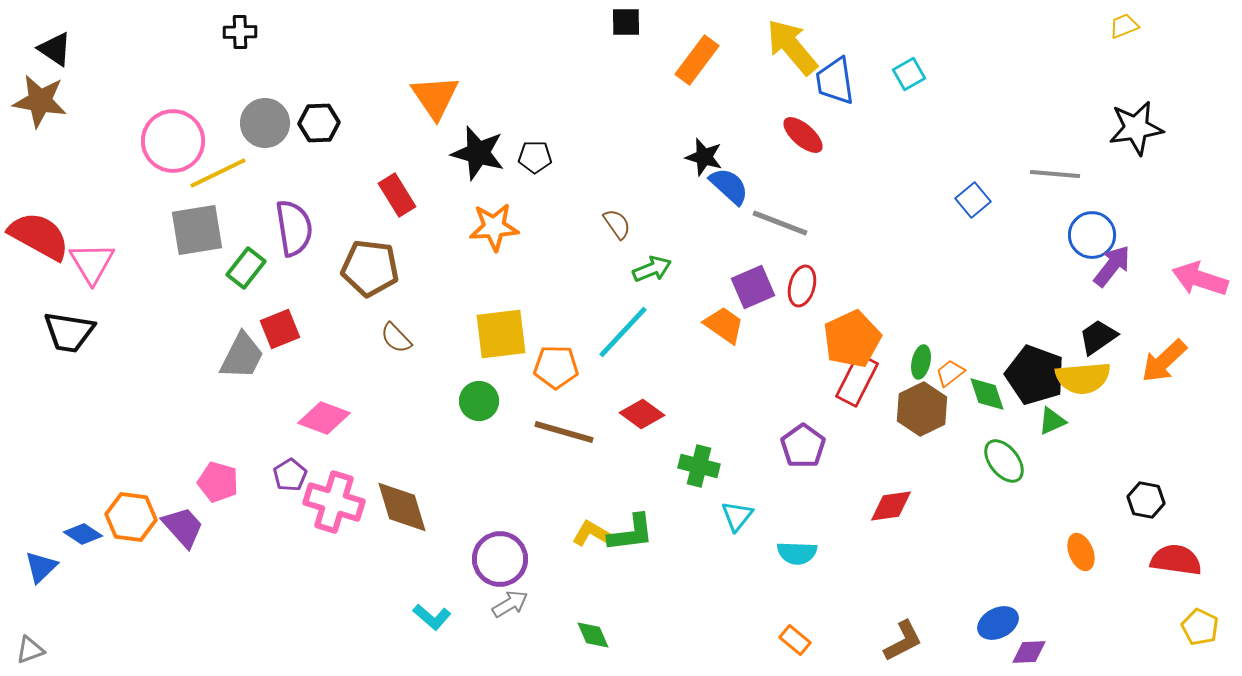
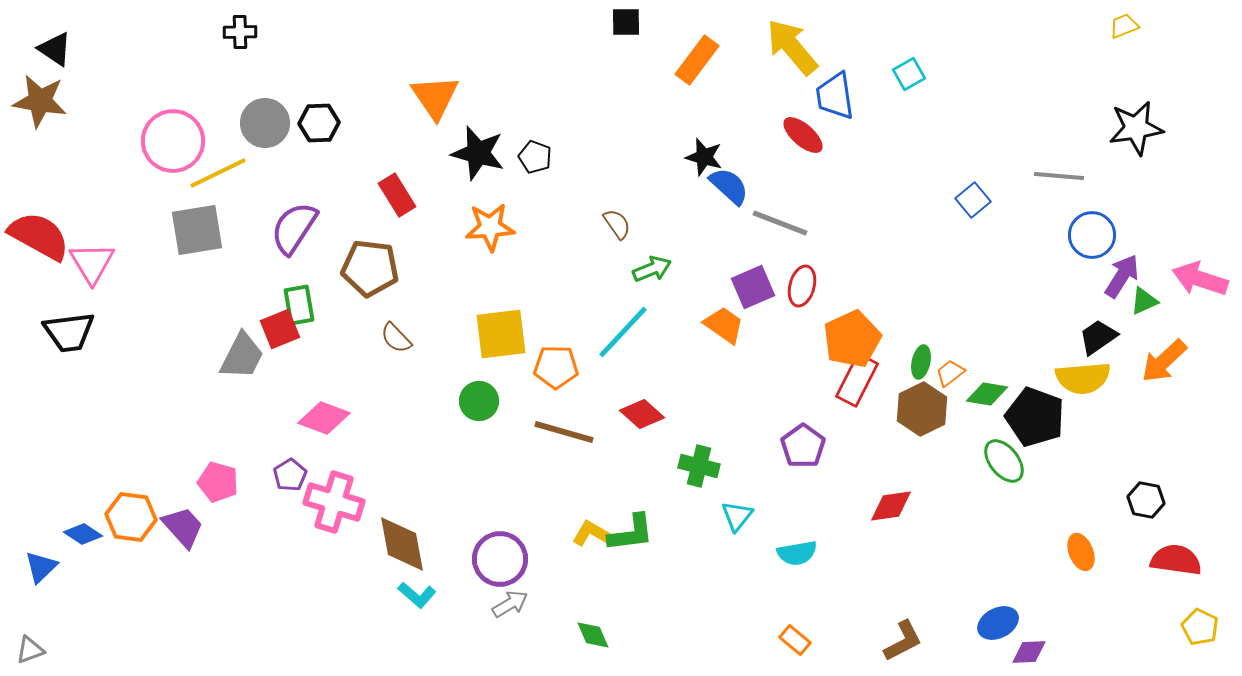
blue trapezoid at (835, 81): moved 15 px down
black pentagon at (535, 157): rotated 20 degrees clockwise
gray line at (1055, 174): moved 4 px right, 2 px down
orange star at (494, 227): moved 4 px left
purple semicircle at (294, 228): rotated 138 degrees counterclockwise
purple arrow at (1112, 266): moved 10 px right, 10 px down; rotated 6 degrees counterclockwise
green rectangle at (246, 268): moved 53 px right, 37 px down; rotated 48 degrees counterclockwise
black trapezoid at (69, 332): rotated 16 degrees counterclockwise
black pentagon at (1035, 375): moved 42 px down
green diamond at (987, 394): rotated 63 degrees counterclockwise
red diamond at (642, 414): rotated 6 degrees clockwise
green triangle at (1052, 421): moved 92 px right, 120 px up
brown diamond at (402, 507): moved 37 px down; rotated 6 degrees clockwise
cyan semicircle at (797, 553): rotated 12 degrees counterclockwise
cyan L-shape at (432, 617): moved 15 px left, 22 px up
